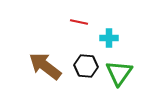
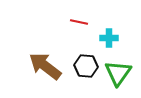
green triangle: moved 1 px left
